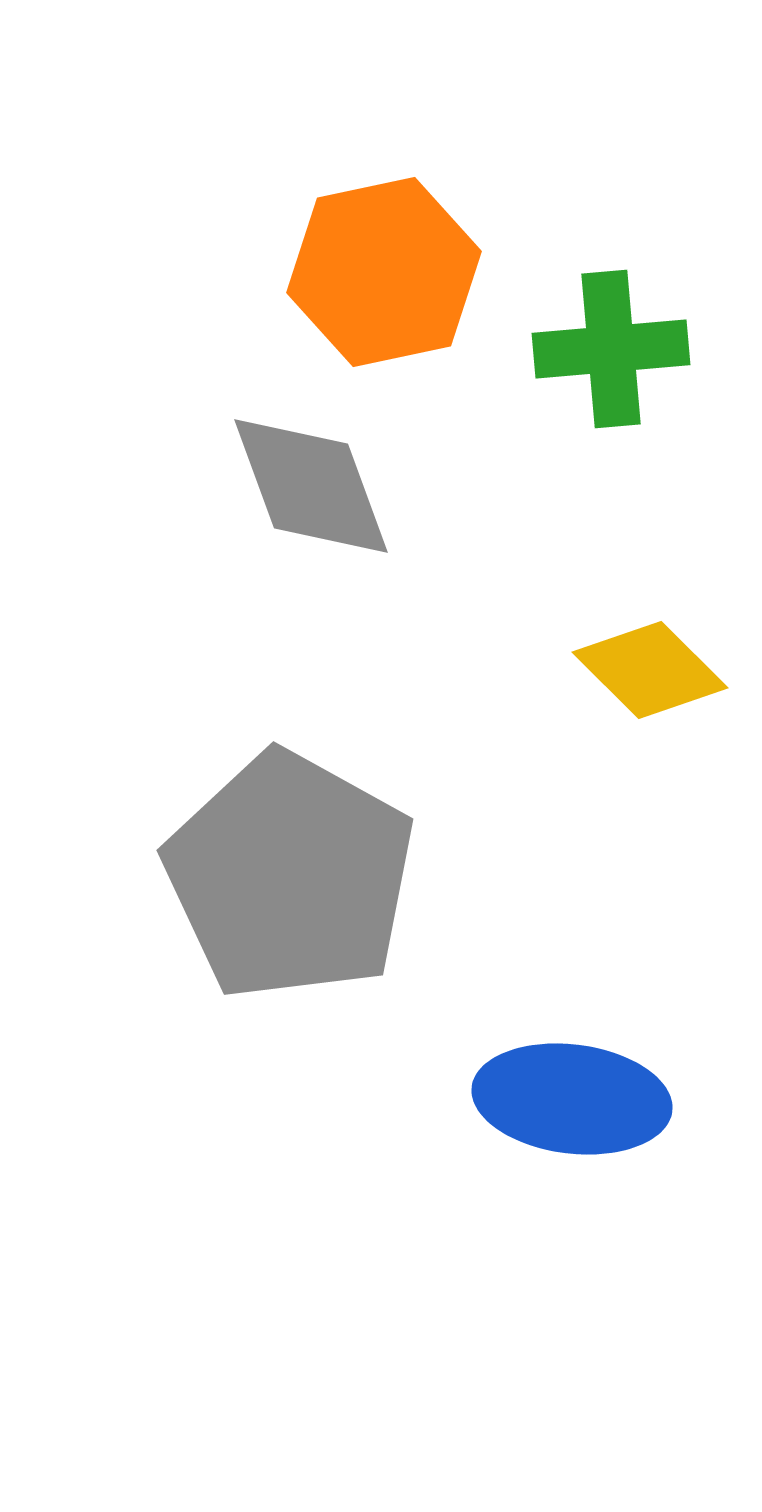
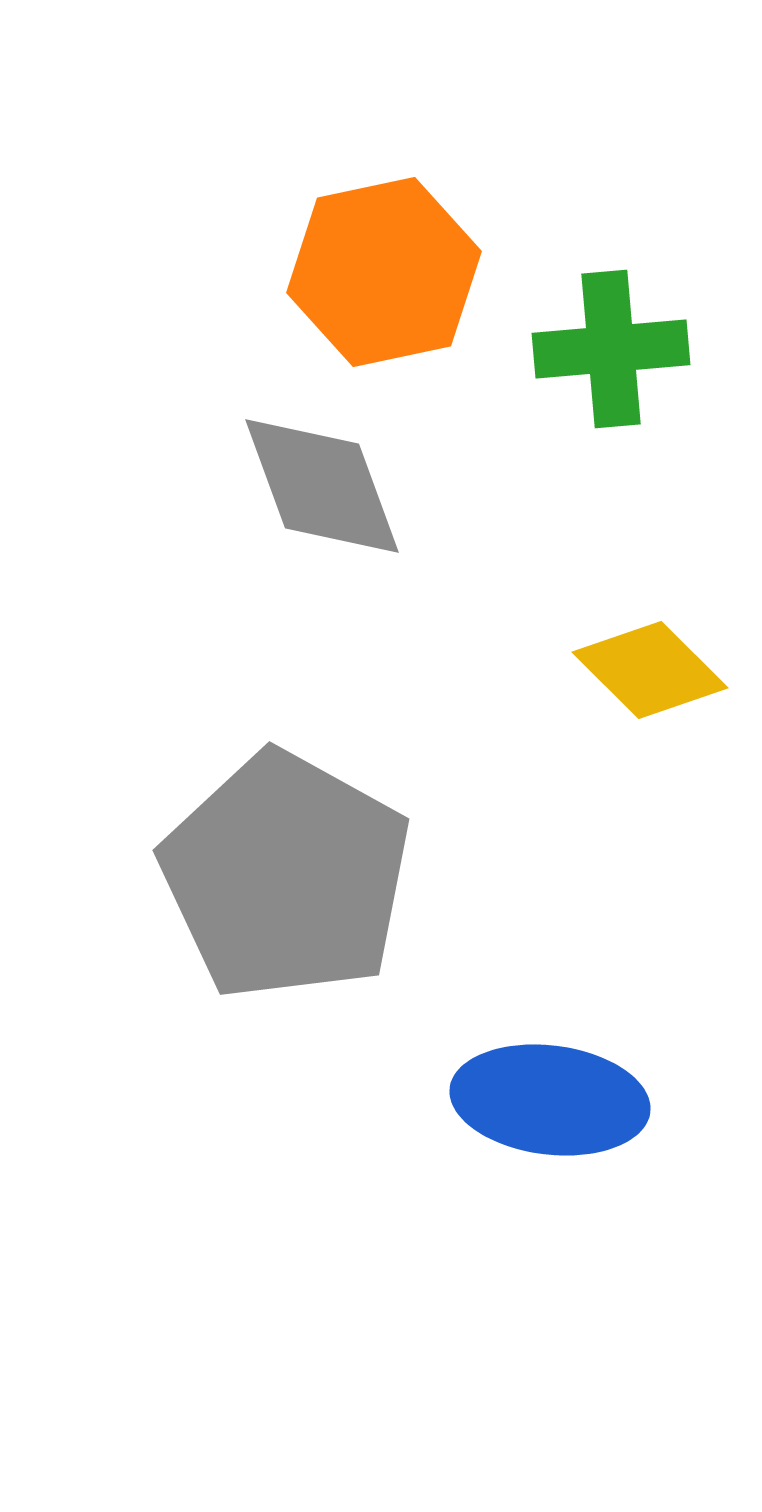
gray diamond: moved 11 px right
gray pentagon: moved 4 px left
blue ellipse: moved 22 px left, 1 px down
